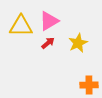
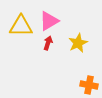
red arrow: rotated 32 degrees counterclockwise
orange cross: rotated 12 degrees clockwise
